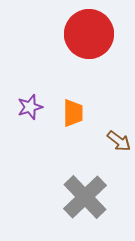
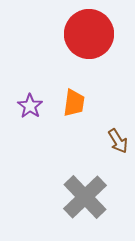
purple star: moved 1 px up; rotated 20 degrees counterclockwise
orange trapezoid: moved 1 px right, 10 px up; rotated 8 degrees clockwise
brown arrow: moved 1 px left; rotated 20 degrees clockwise
